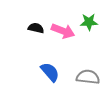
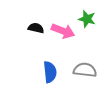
green star: moved 2 px left, 3 px up; rotated 18 degrees clockwise
blue semicircle: rotated 35 degrees clockwise
gray semicircle: moved 3 px left, 7 px up
